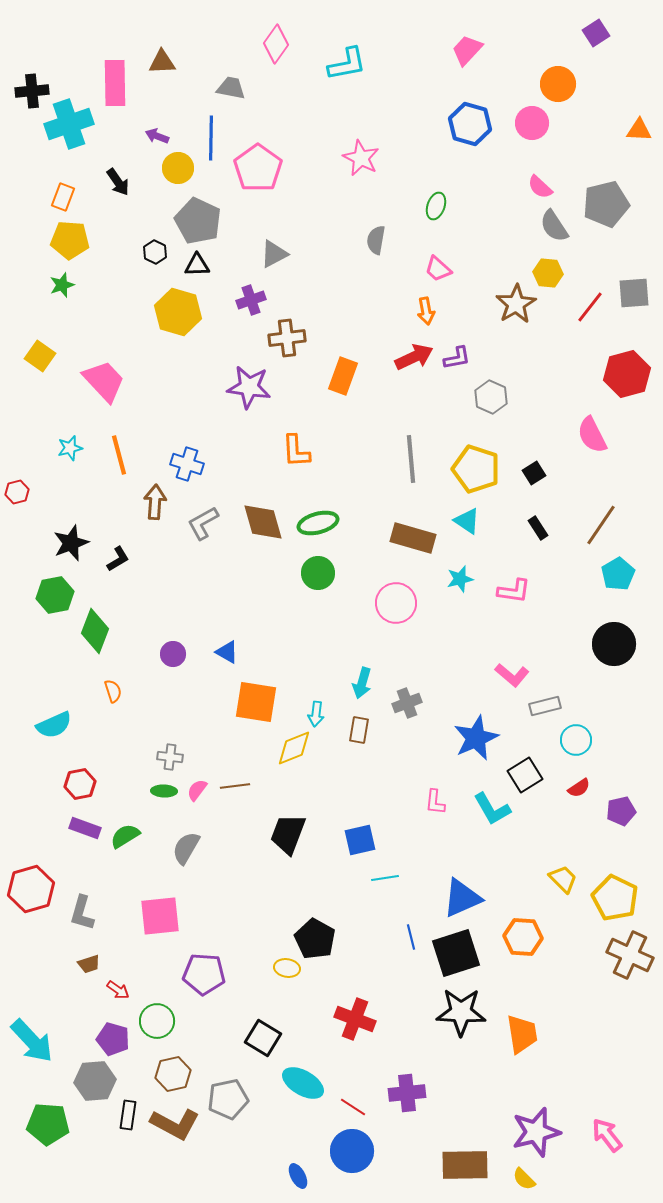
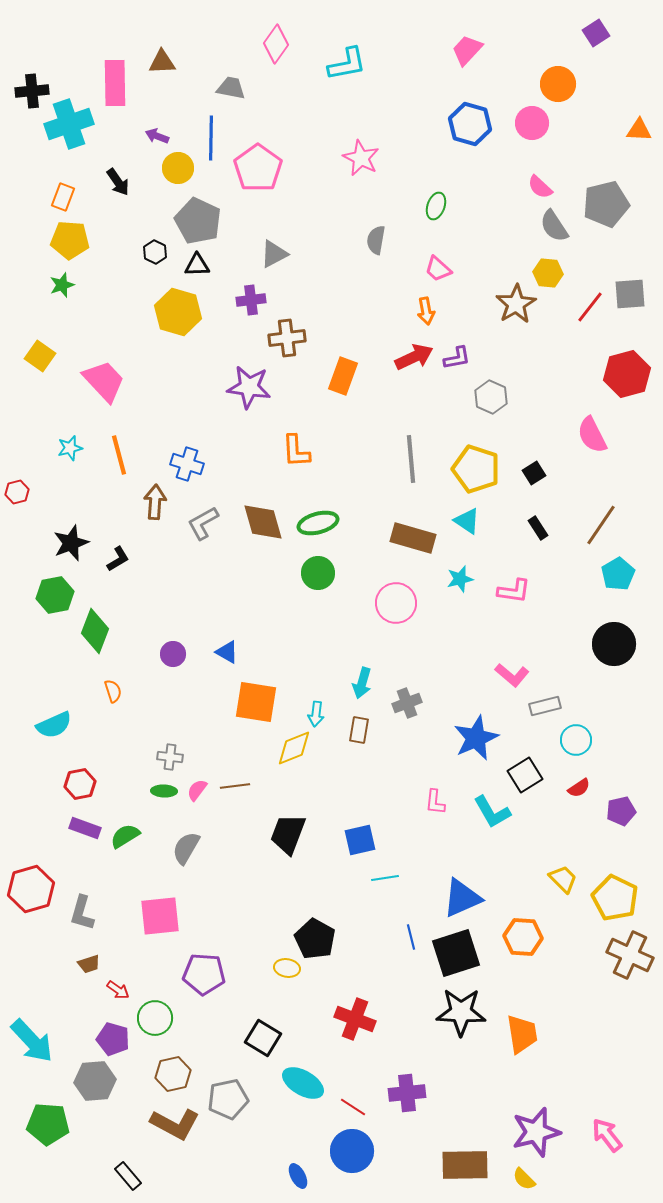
gray square at (634, 293): moved 4 px left, 1 px down
purple cross at (251, 300): rotated 12 degrees clockwise
cyan L-shape at (492, 809): moved 3 px down
green circle at (157, 1021): moved 2 px left, 3 px up
black rectangle at (128, 1115): moved 61 px down; rotated 48 degrees counterclockwise
